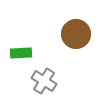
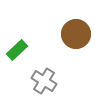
green rectangle: moved 4 px left, 3 px up; rotated 40 degrees counterclockwise
